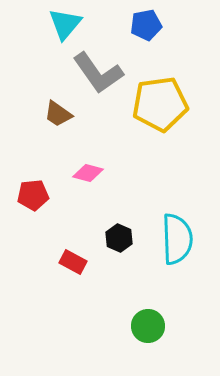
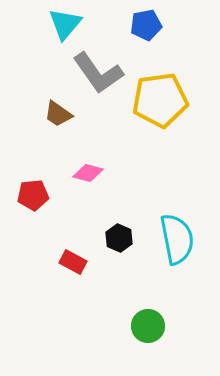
yellow pentagon: moved 4 px up
cyan semicircle: rotated 9 degrees counterclockwise
